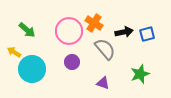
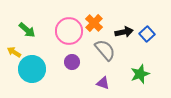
orange cross: rotated 12 degrees clockwise
blue square: rotated 28 degrees counterclockwise
gray semicircle: moved 1 px down
